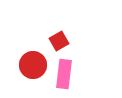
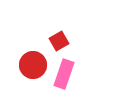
pink rectangle: rotated 12 degrees clockwise
